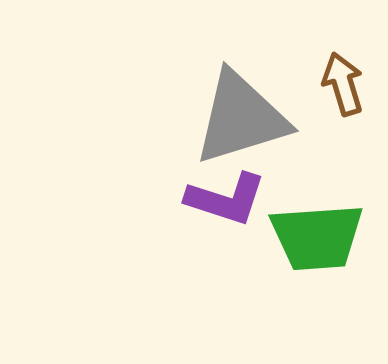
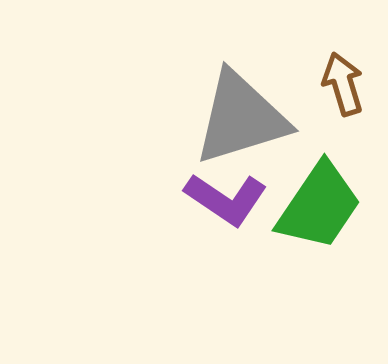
purple L-shape: rotated 16 degrees clockwise
green trapezoid: moved 2 px right, 31 px up; rotated 52 degrees counterclockwise
